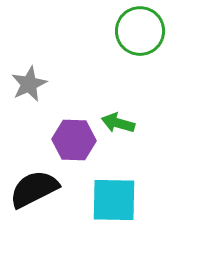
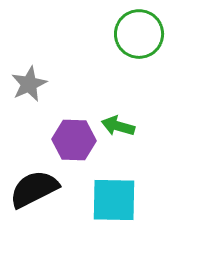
green circle: moved 1 px left, 3 px down
green arrow: moved 3 px down
